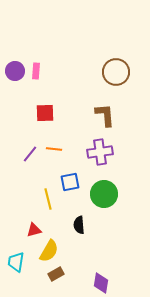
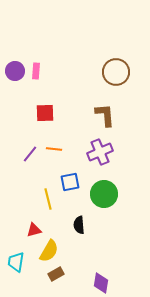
purple cross: rotated 15 degrees counterclockwise
